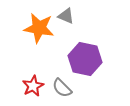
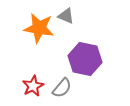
gray semicircle: rotated 95 degrees counterclockwise
